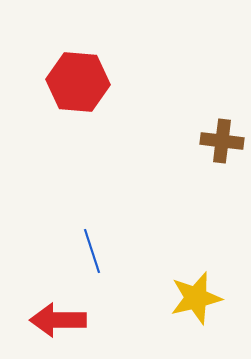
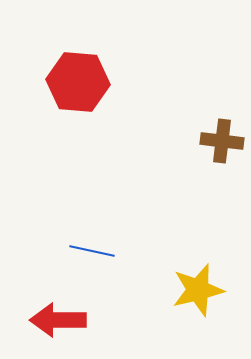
blue line: rotated 60 degrees counterclockwise
yellow star: moved 2 px right, 8 px up
